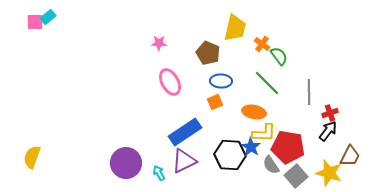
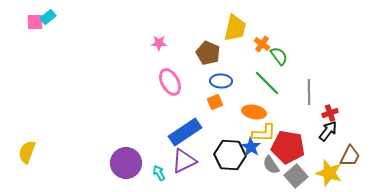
yellow semicircle: moved 5 px left, 5 px up
